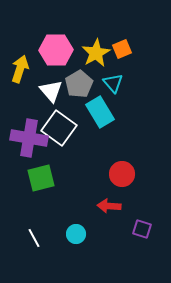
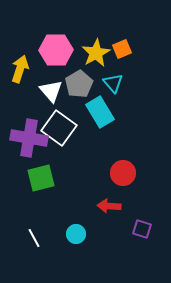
red circle: moved 1 px right, 1 px up
